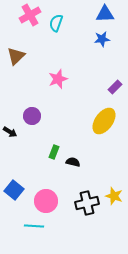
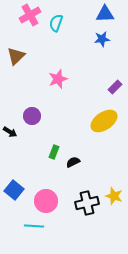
yellow ellipse: rotated 20 degrees clockwise
black semicircle: rotated 40 degrees counterclockwise
